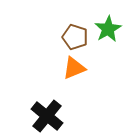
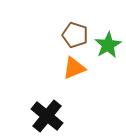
green star: moved 16 px down
brown pentagon: moved 2 px up
